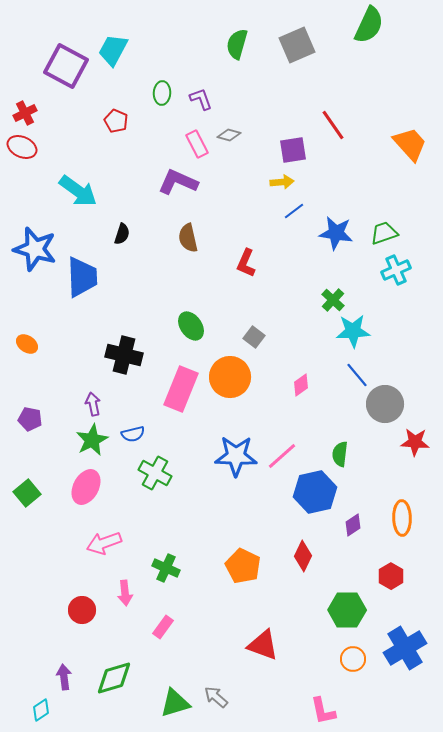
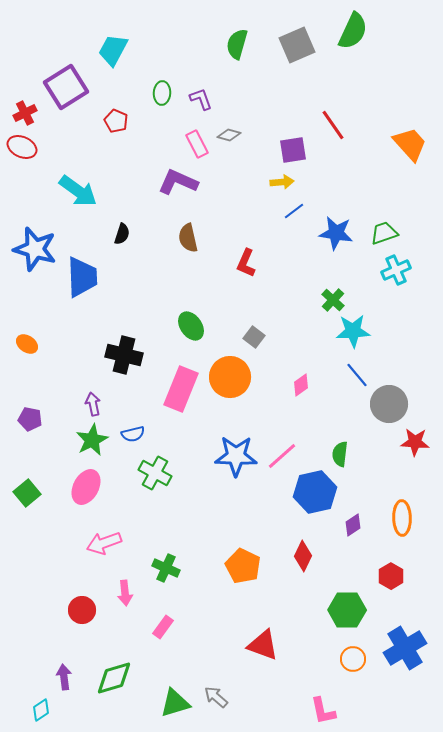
green semicircle at (369, 25): moved 16 px left, 6 px down
purple square at (66, 66): moved 21 px down; rotated 30 degrees clockwise
gray circle at (385, 404): moved 4 px right
